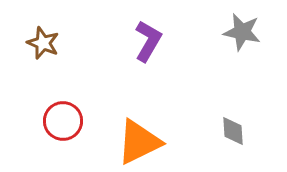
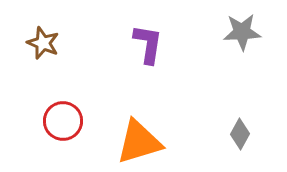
gray star: rotated 15 degrees counterclockwise
purple L-shape: moved 3 px down; rotated 21 degrees counterclockwise
gray diamond: moved 7 px right, 3 px down; rotated 32 degrees clockwise
orange triangle: rotated 9 degrees clockwise
